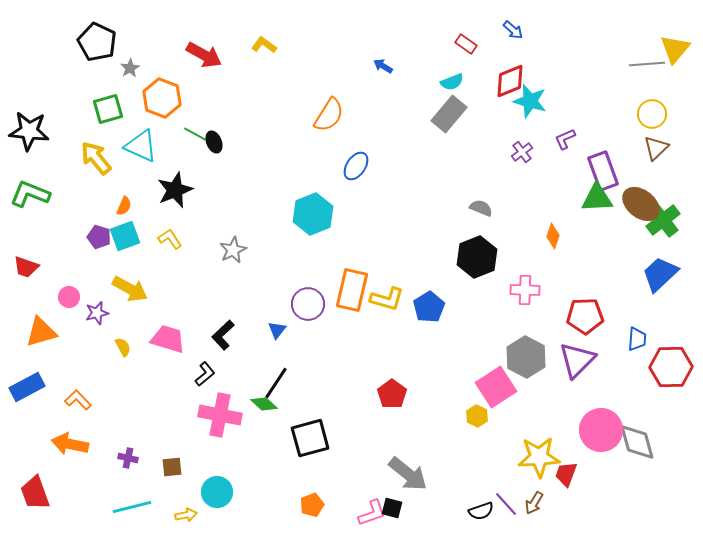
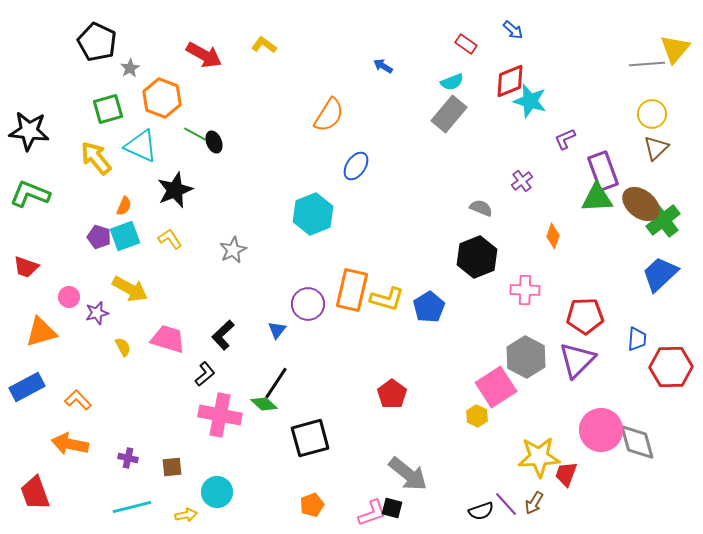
purple cross at (522, 152): moved 29 px down
